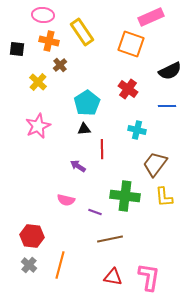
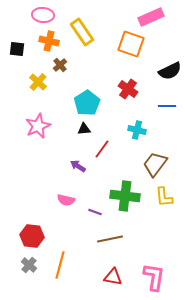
red line: rotated 36 degrees clockwise
pink L-shape: moved 5 px right
